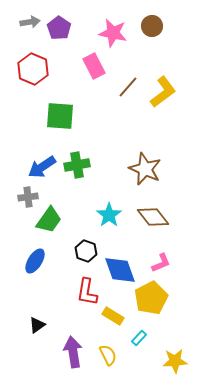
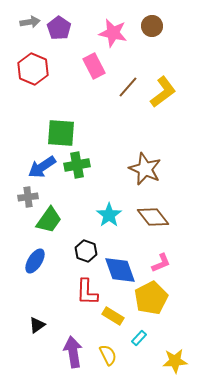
green square: moved 1 px right, 17 px down
red L-shape: rotated 8 degrees counterclockwise
